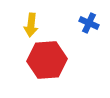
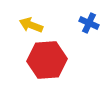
yellow arrow: rotated 105 degrees clockwise
